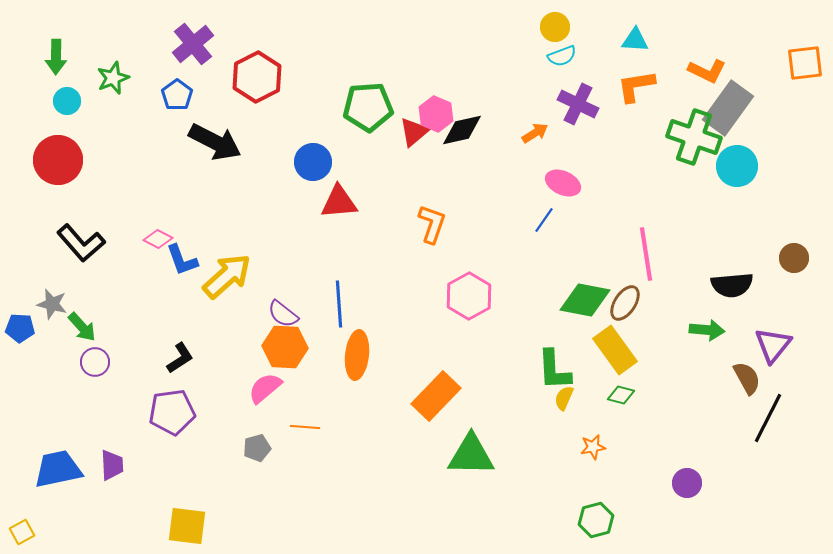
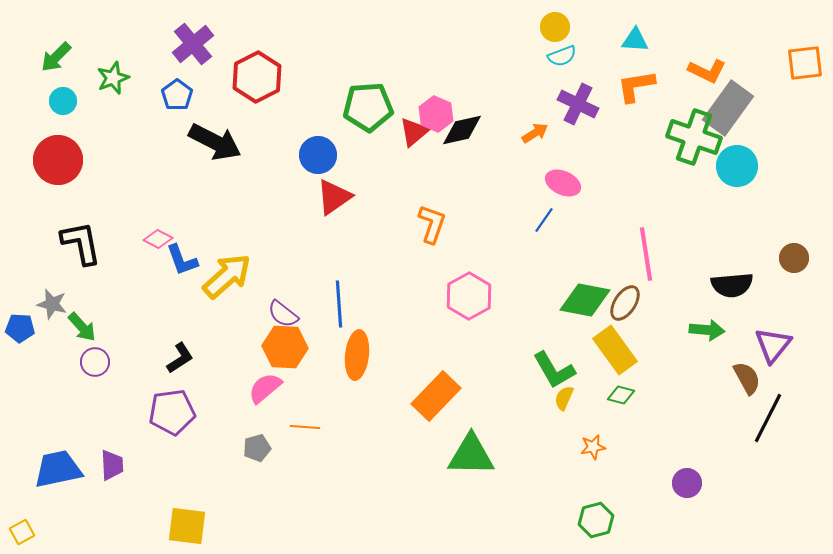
green arrow at (56, 57): rotated 44 degrees clockwise
cyan circle at (67, 101): moved 4 px left
blue circle at (313, 162): moved 5 px right, 7 px up
red triangle at (339, 202): moved 5 px left, 5 px up; rotated 30 degrees counterclockwise
black L-shape at (81, 243): rotated 150 degrees counterclockwise
green L-shape at (554, 370): rotated 27 degrees counterclockwise
